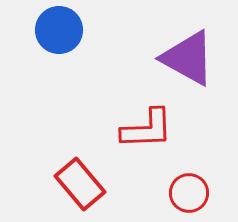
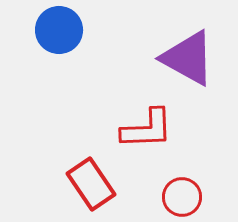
red rectangle: moved 11 px right; rotated 6 degrees clockwise
red circle: moved 7 px left, 4 px down
